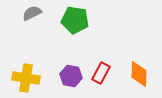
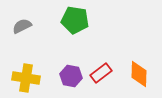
gray semicircle: moved 10 px left, 13 px down
red rectangle: rotated 25 degrees clockwise
